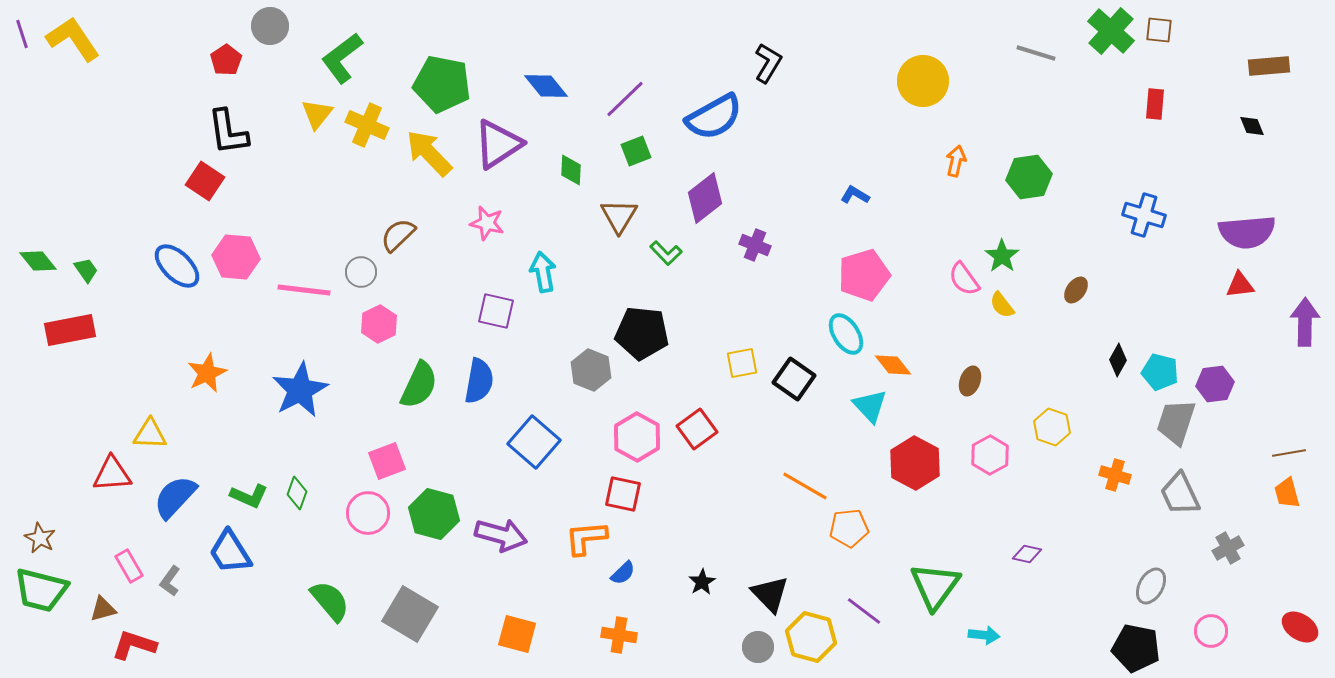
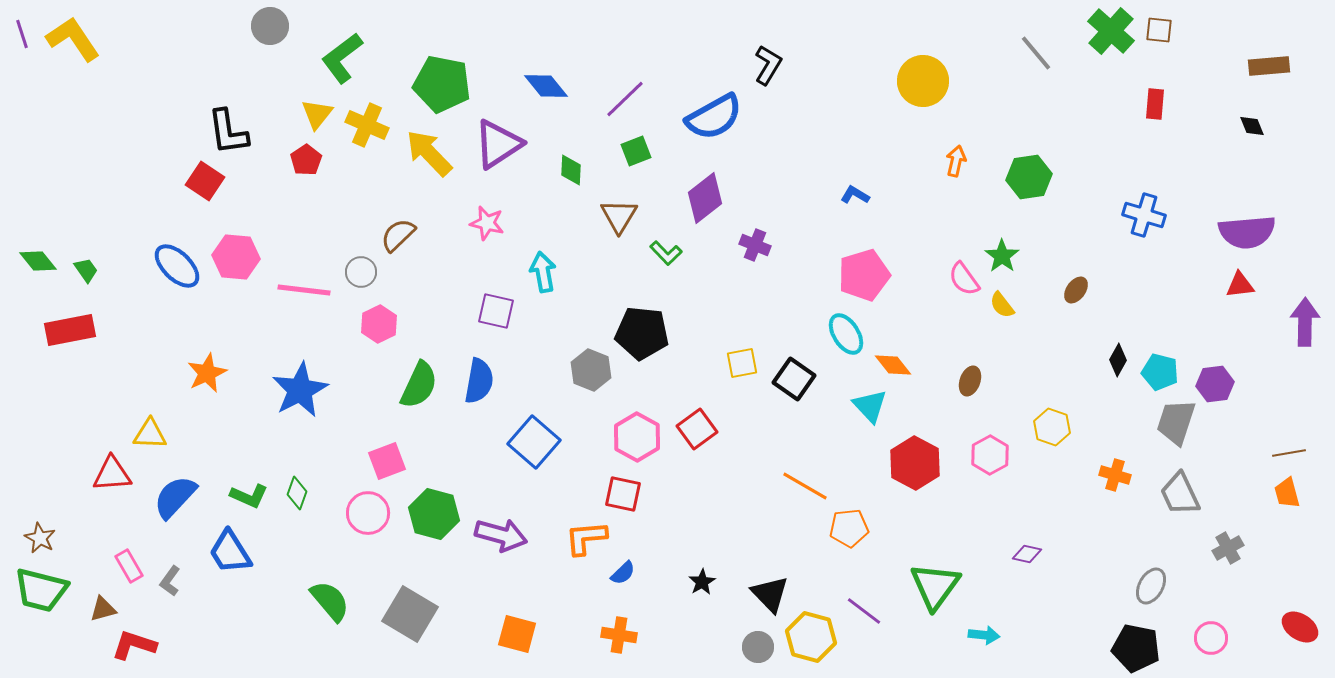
gray line at (1036, 53): rotated 33 degrees clockwise
red pentagon at (226, 60): moved 80 px right, 100 px down
black L-shape at (768, 63): moved 2 px down
pink circle at (1211, 631): moved 7 px down
